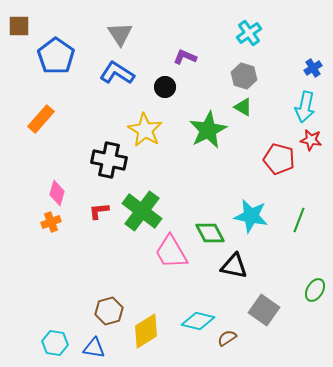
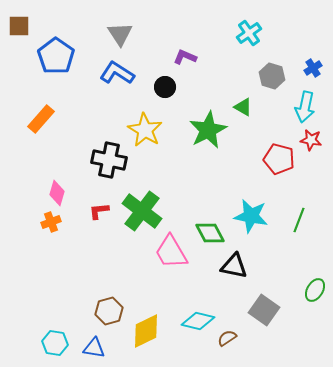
gray hexagon: moved 28 px right
yellow diamond: rotated 6 degrees clockwise
